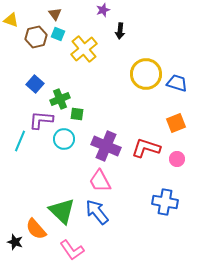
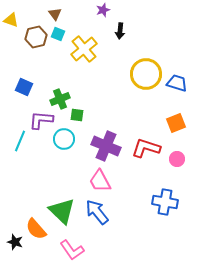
blue square: moved 11 px left, 3 px down; rotated 18 degrees counterclockwise
green square: moved 1 px down
